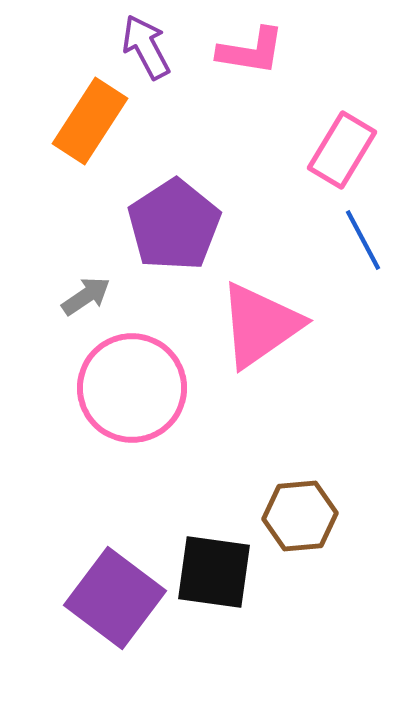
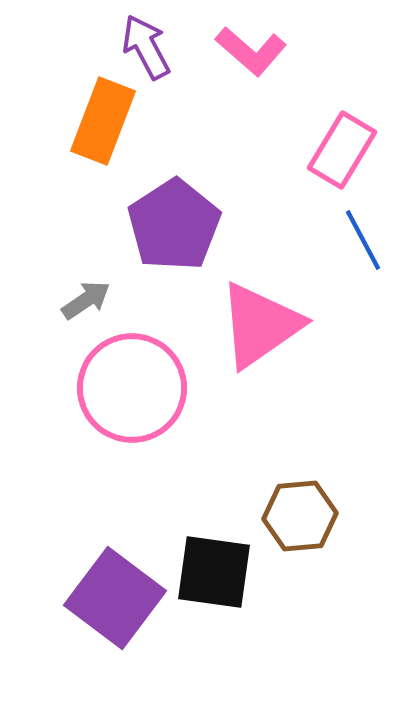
pink L-shape: rotated 32 degrees clockwise
orange rectangle: moved 13 px right; rotated 12 degrees counterclockwise
gray arrow: moved 4 px down
